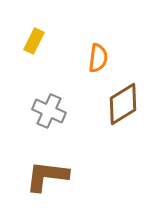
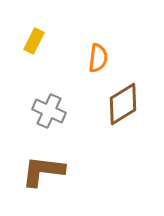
brown L-shape: moved 4 px left, 5 px up
